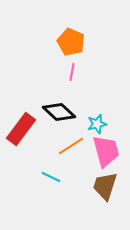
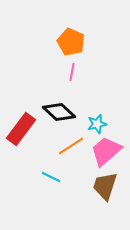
pink trapezoid: rotated 116 degrees counterclockwise
